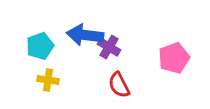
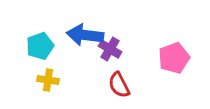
purple cross: moved 1 px right, 2 px down
